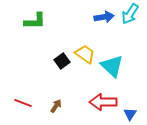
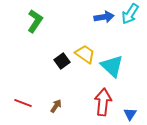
green L-shape: rotated 55 degrees counterclockwise
red arrow: rotated 96 degrees clockwise
